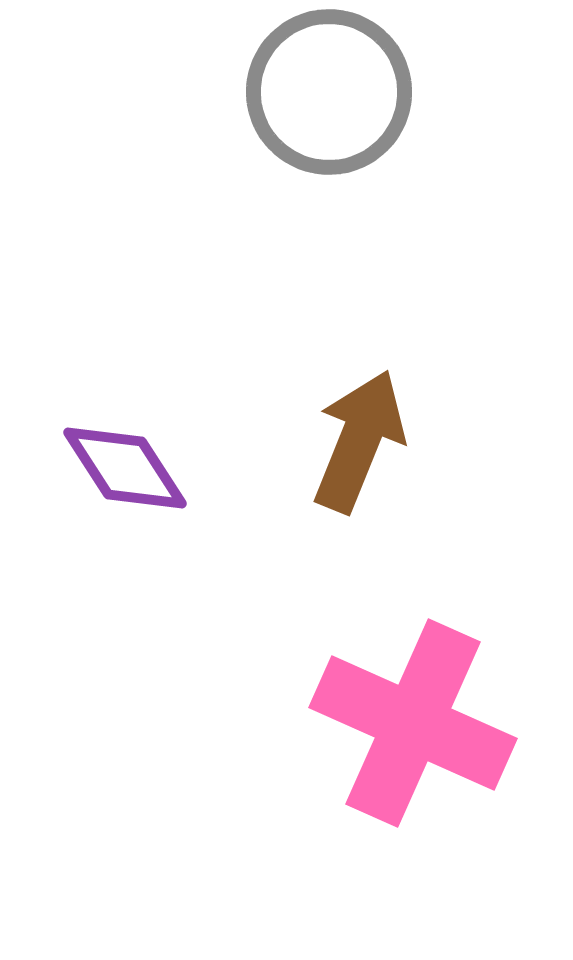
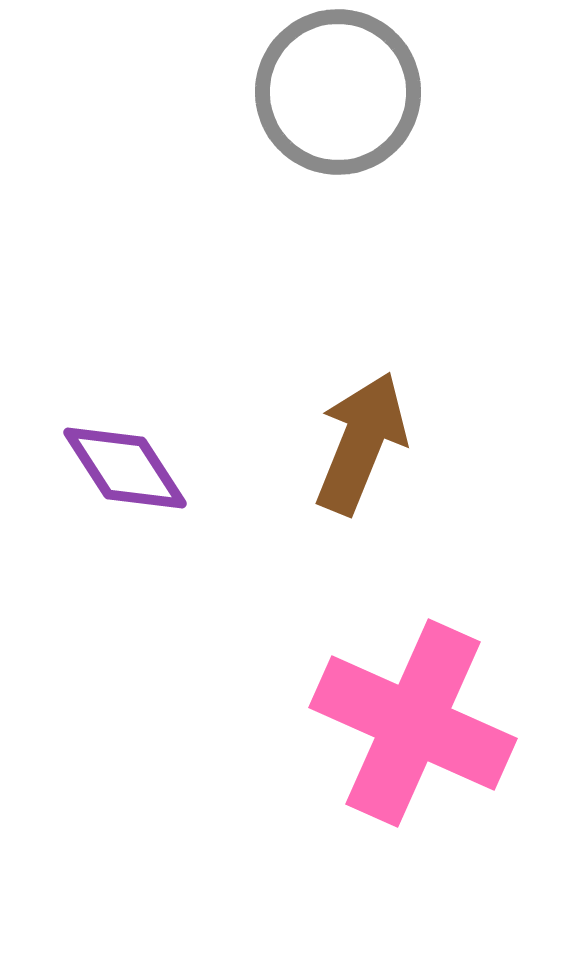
gray circle: moved 9 px right
brown arrow: moved 2 px right, 2 px down
